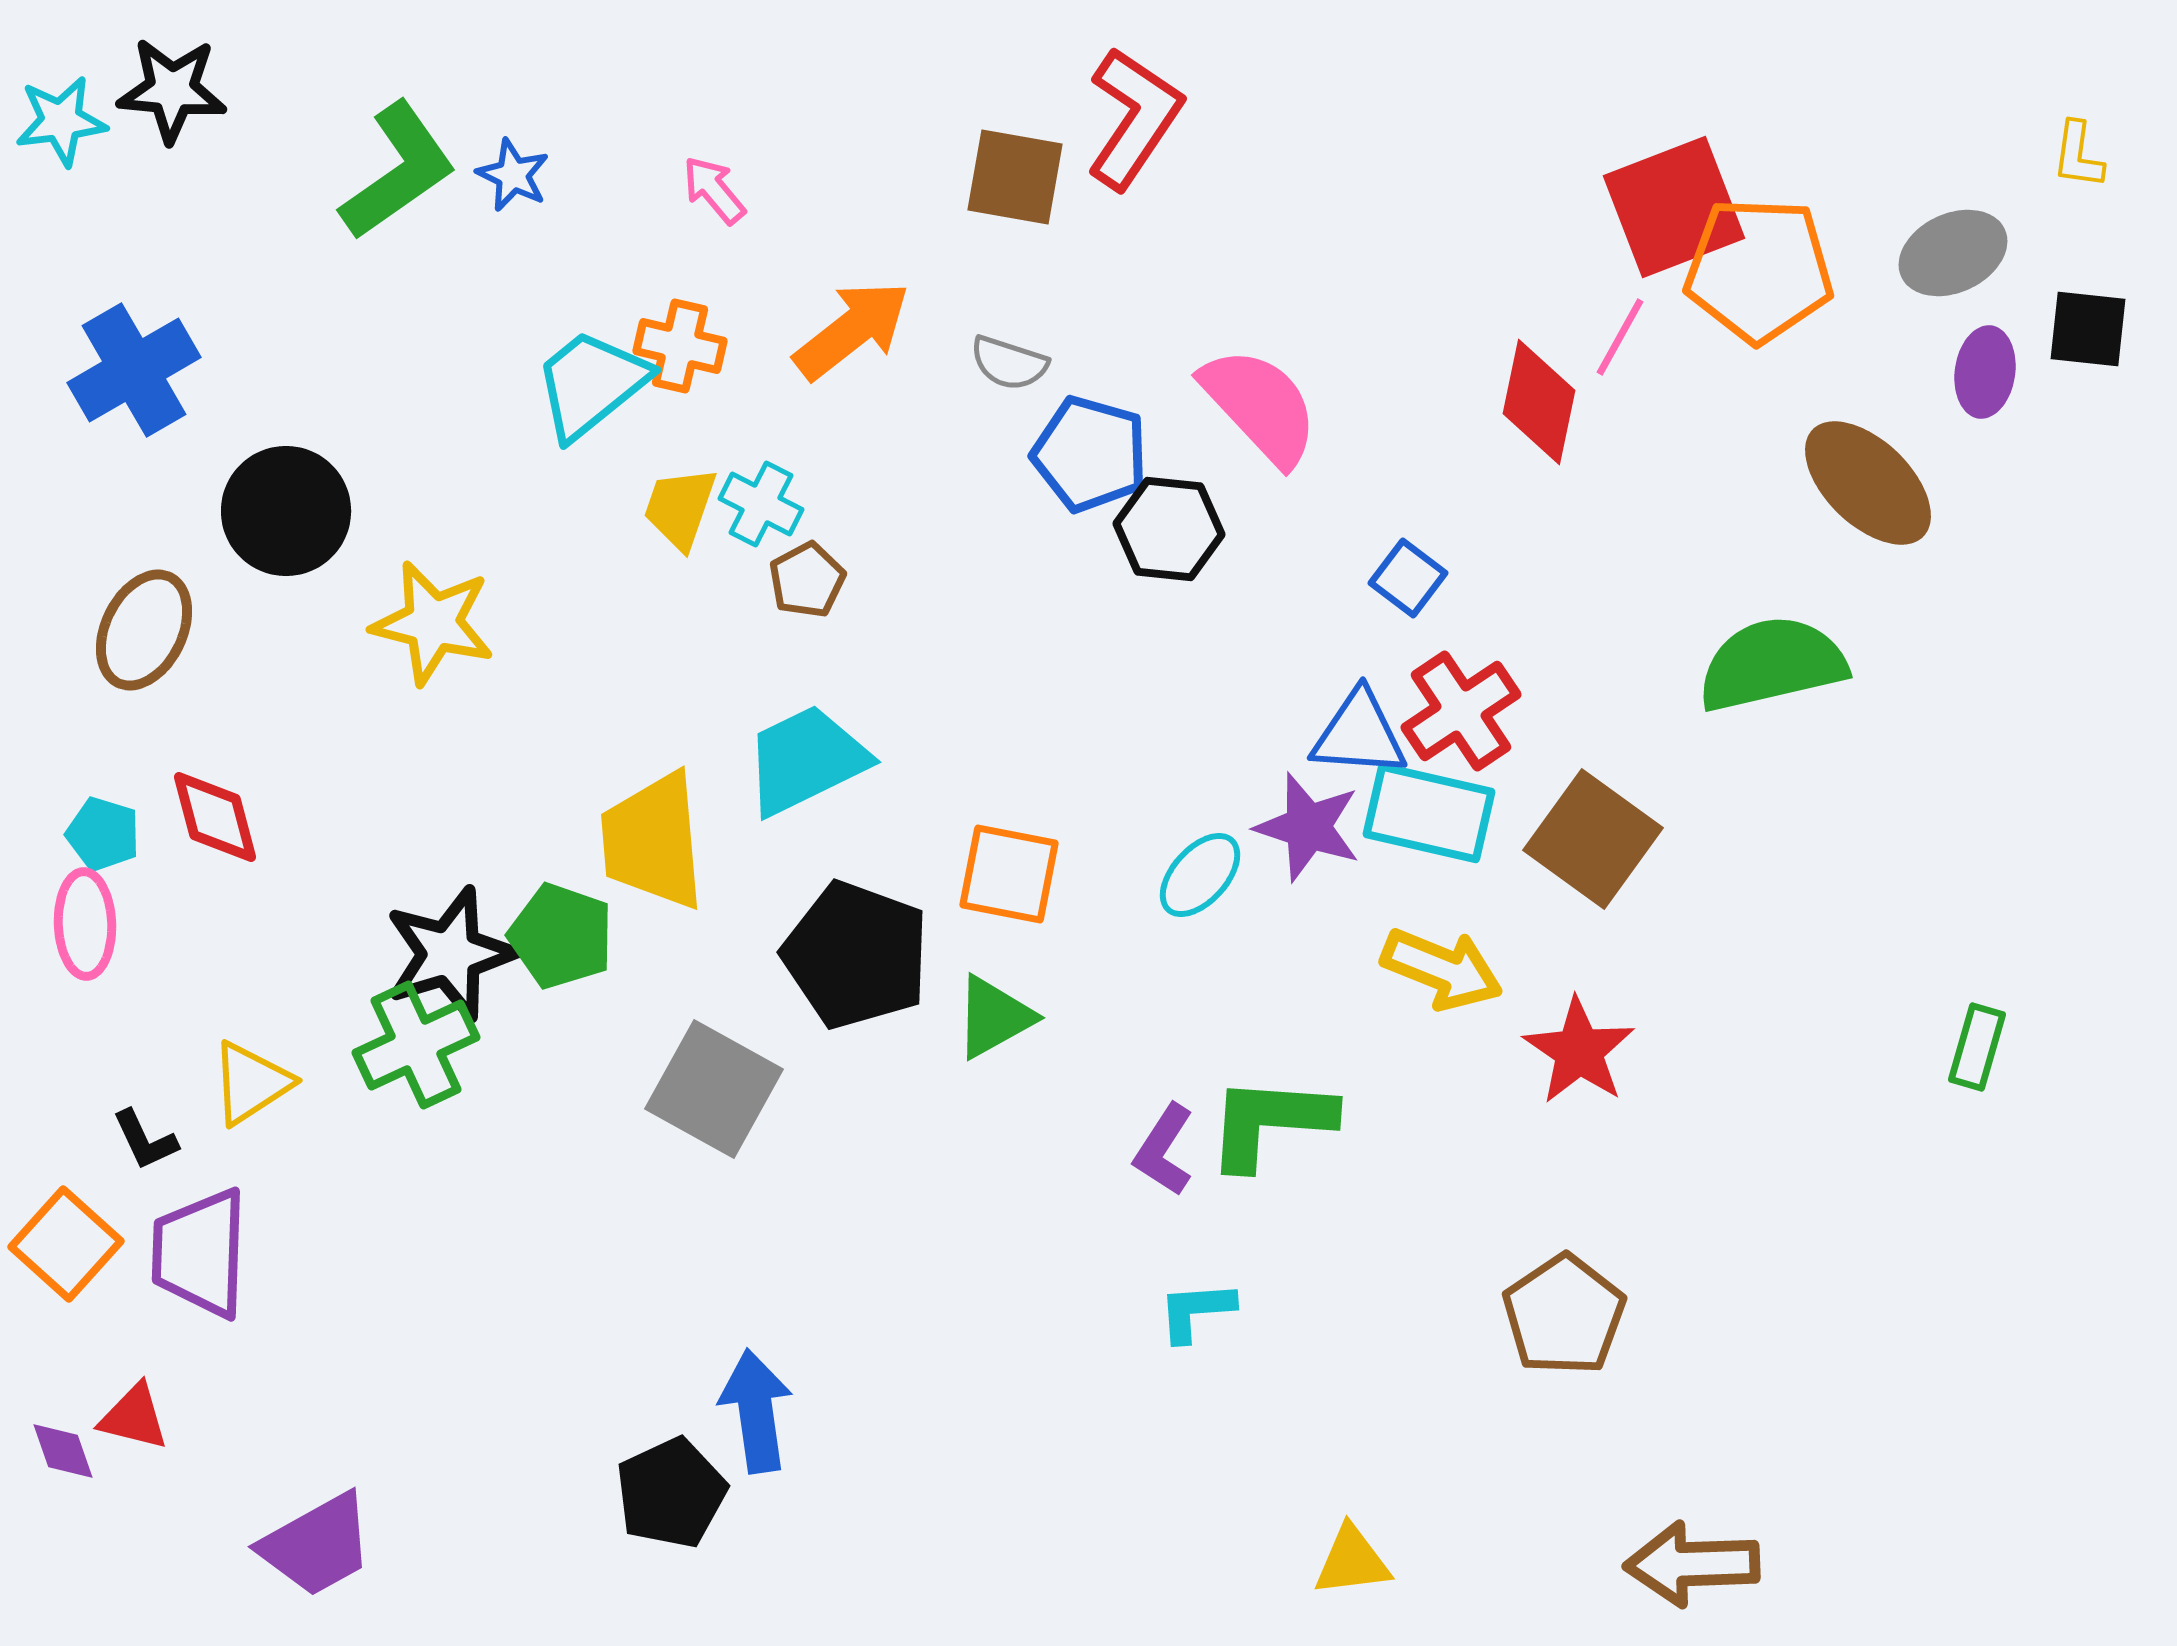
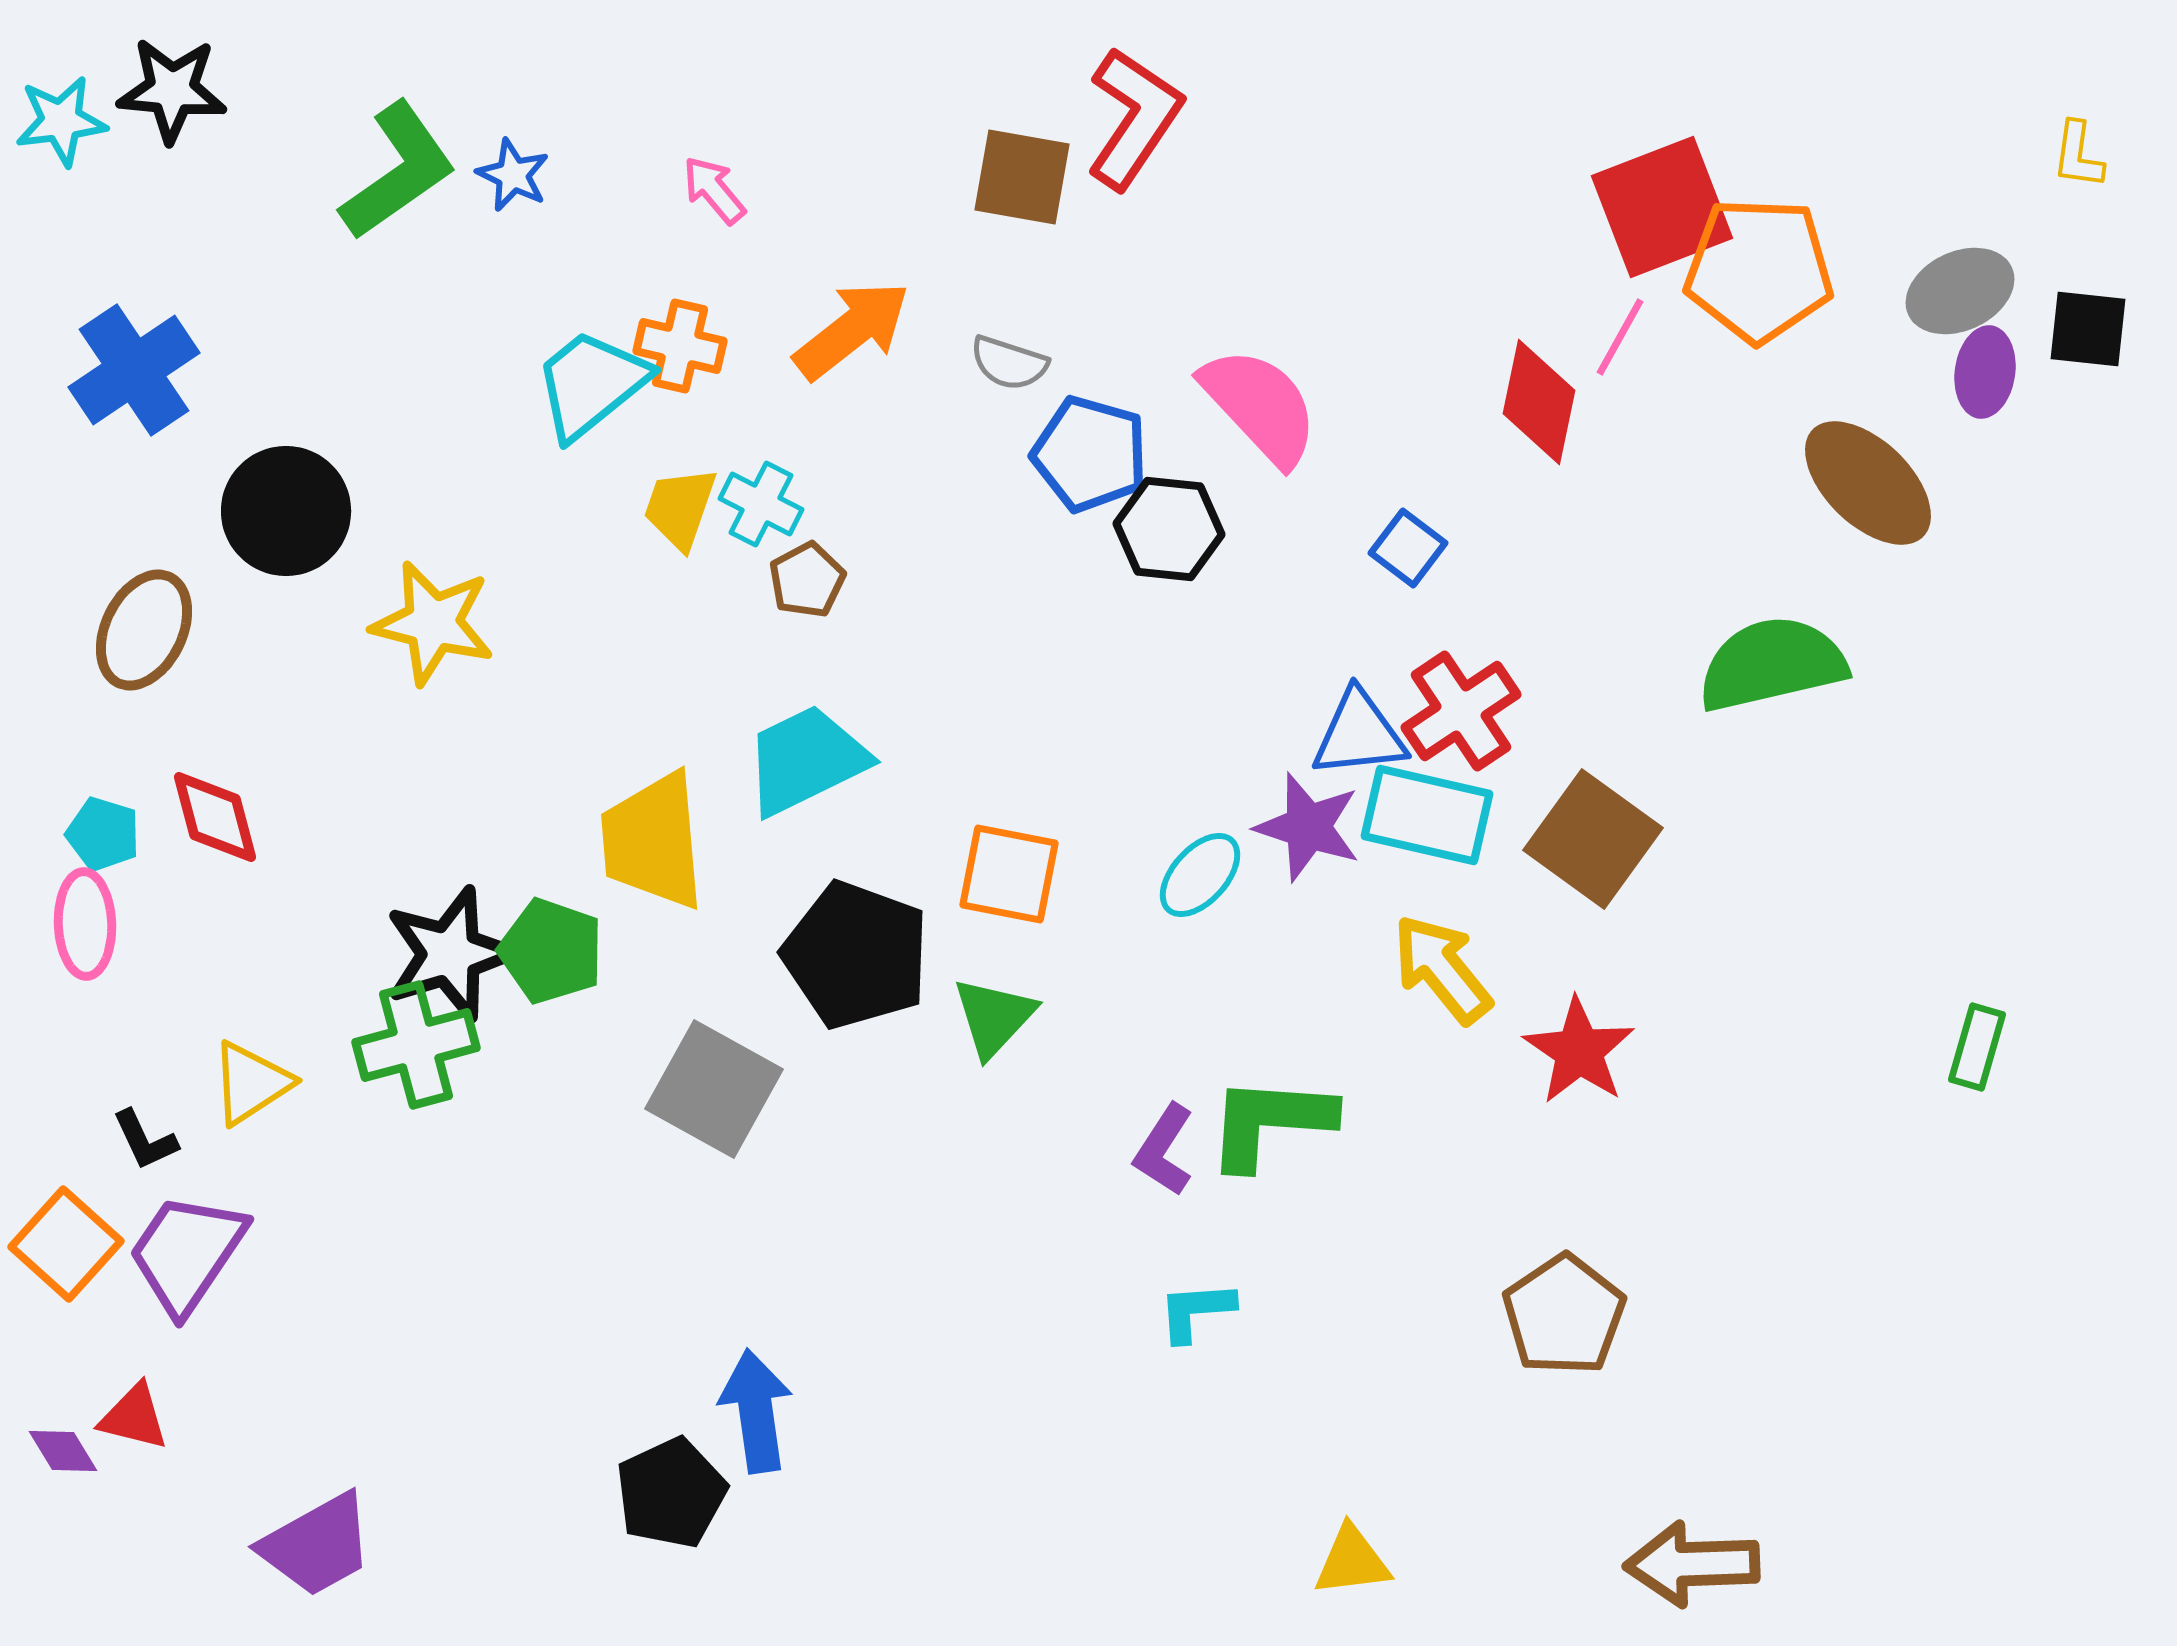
brown square at (1015, 177): moved 7 px right
red square at (1674, 207): moved 12 px left
gray ellipse at (1953, 253): moved 7 px right, 38 px down
blue cross at (134, 370): rotated 4 degrees counterclockwise
blue square at (1408, 578): moved 30 px up
blue triangle at (1359, 734): rotated 10 degrees counterclockwise
cyan rectangle at (1429, 813): moved 2 px left, 2 px down
green pentagon at (561, 936): moved 10 px left, 15 px down
yellow arrow at (1442, 969): rotated 151 degrees counterclockwise
green triangle at (994, 1017): rotated 18 degrees counterclockwise
green cross at (416, 1045): rotated 10 degrees clockwise
purple trapezoid at (200, 1253): moved 13 px left; rotated 32 degrees clockwise
purple diamond at (63, 1451): rotated 12 degrees counterclockwise
